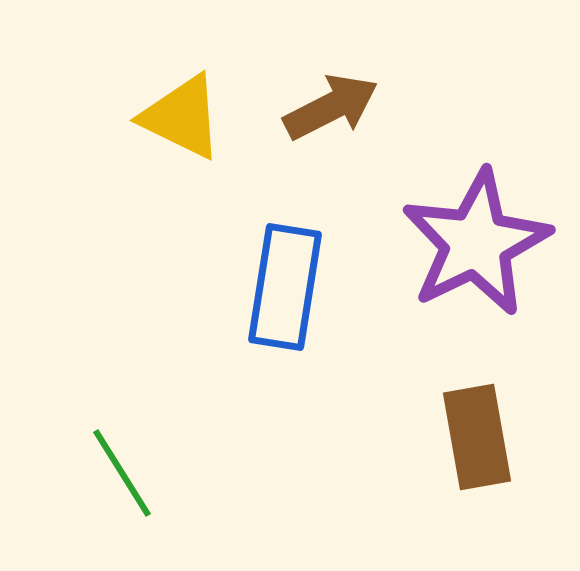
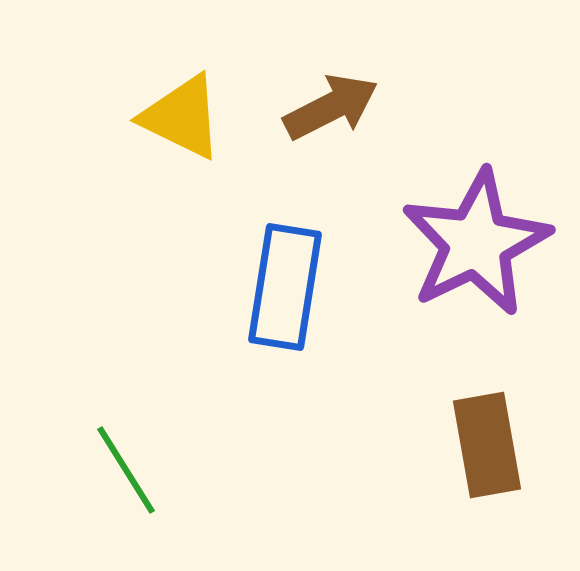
brown rectangle: moved 10 px right, 8 px down
green line: moved 4 px right, 3 px up
